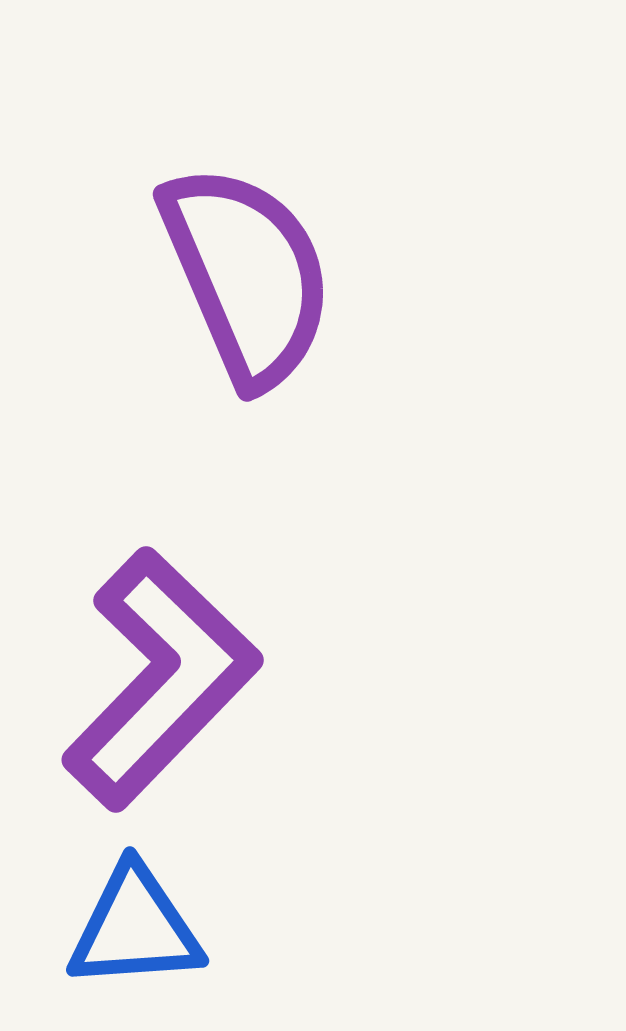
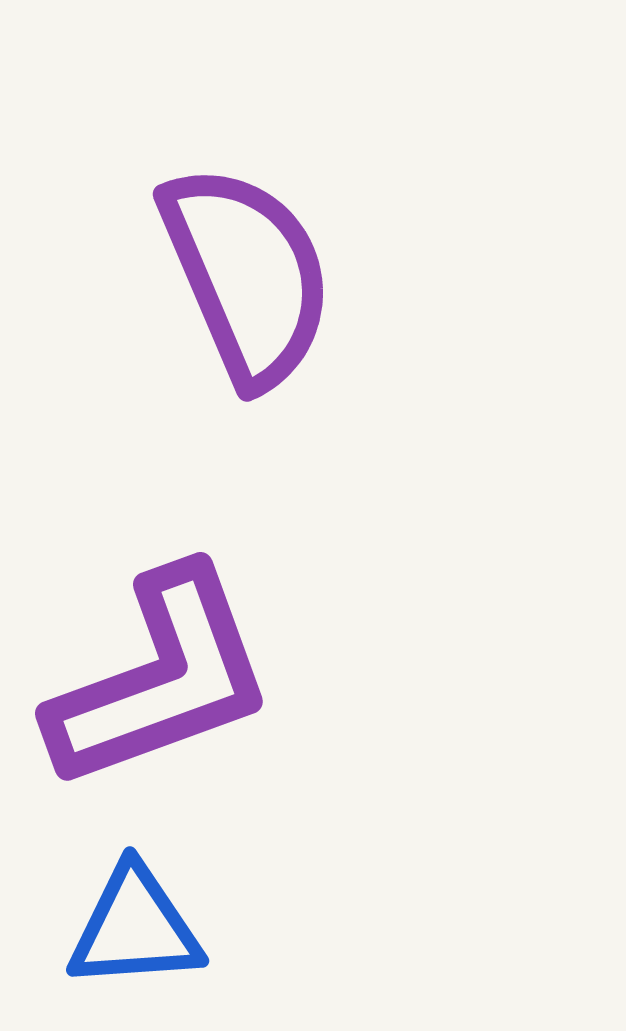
purple L-shape: rotated 26 degrees clockwise
